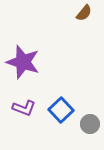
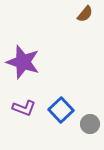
brown semicircle: moved 1 px right, 1 px down
